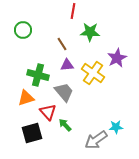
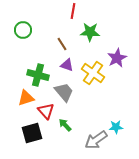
purple triangle: rotated 24 degrees clockwise
red triangle: moved 2 px left, 1 px up
